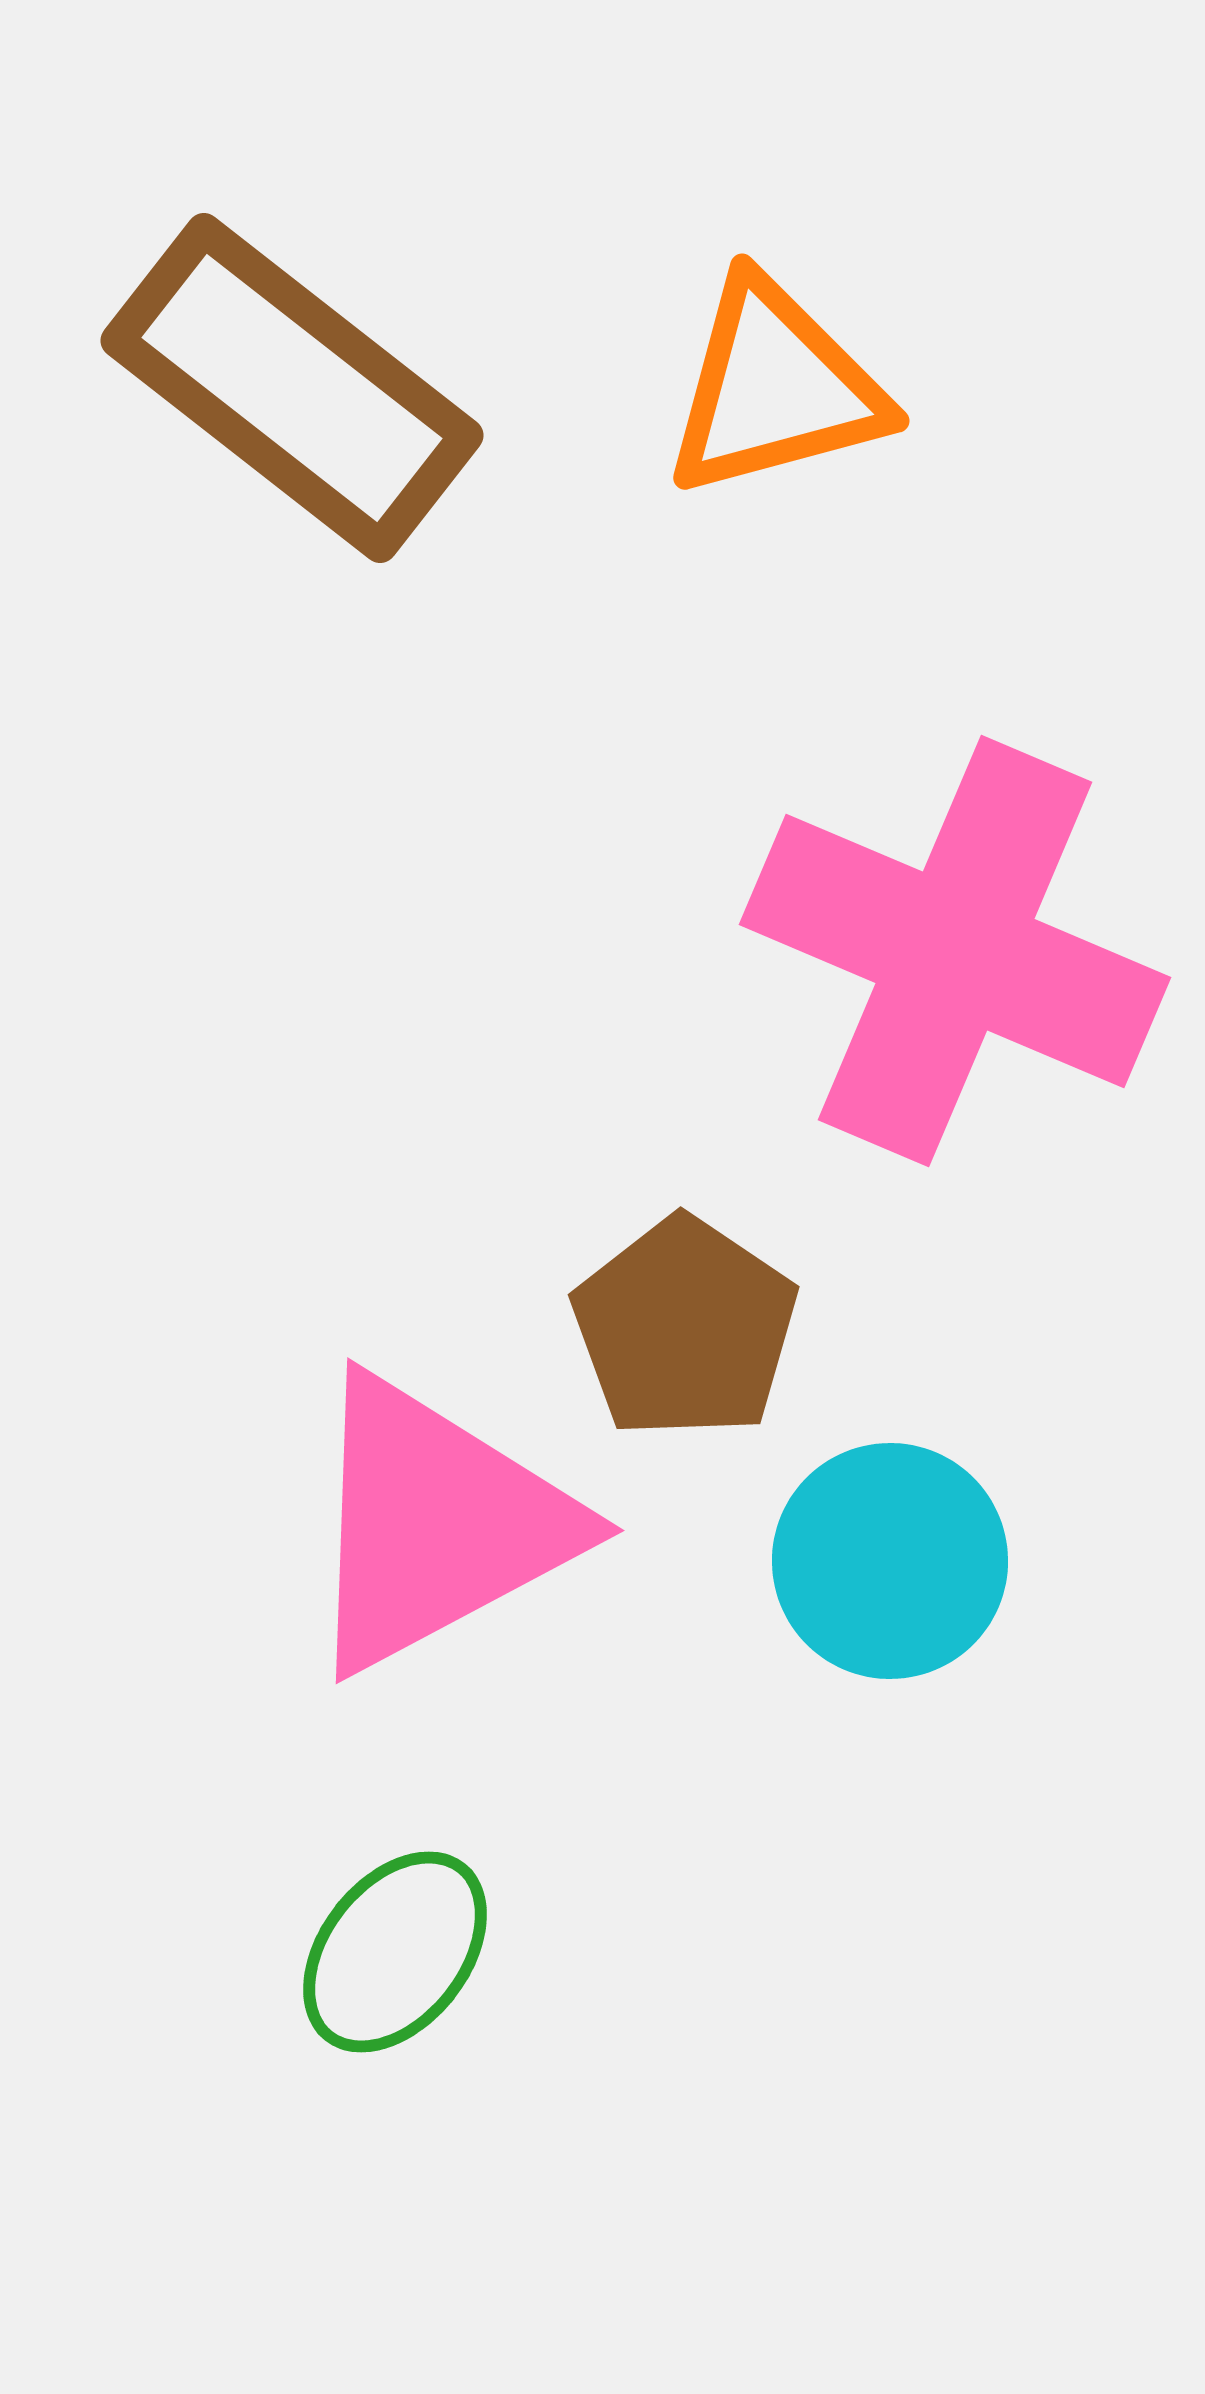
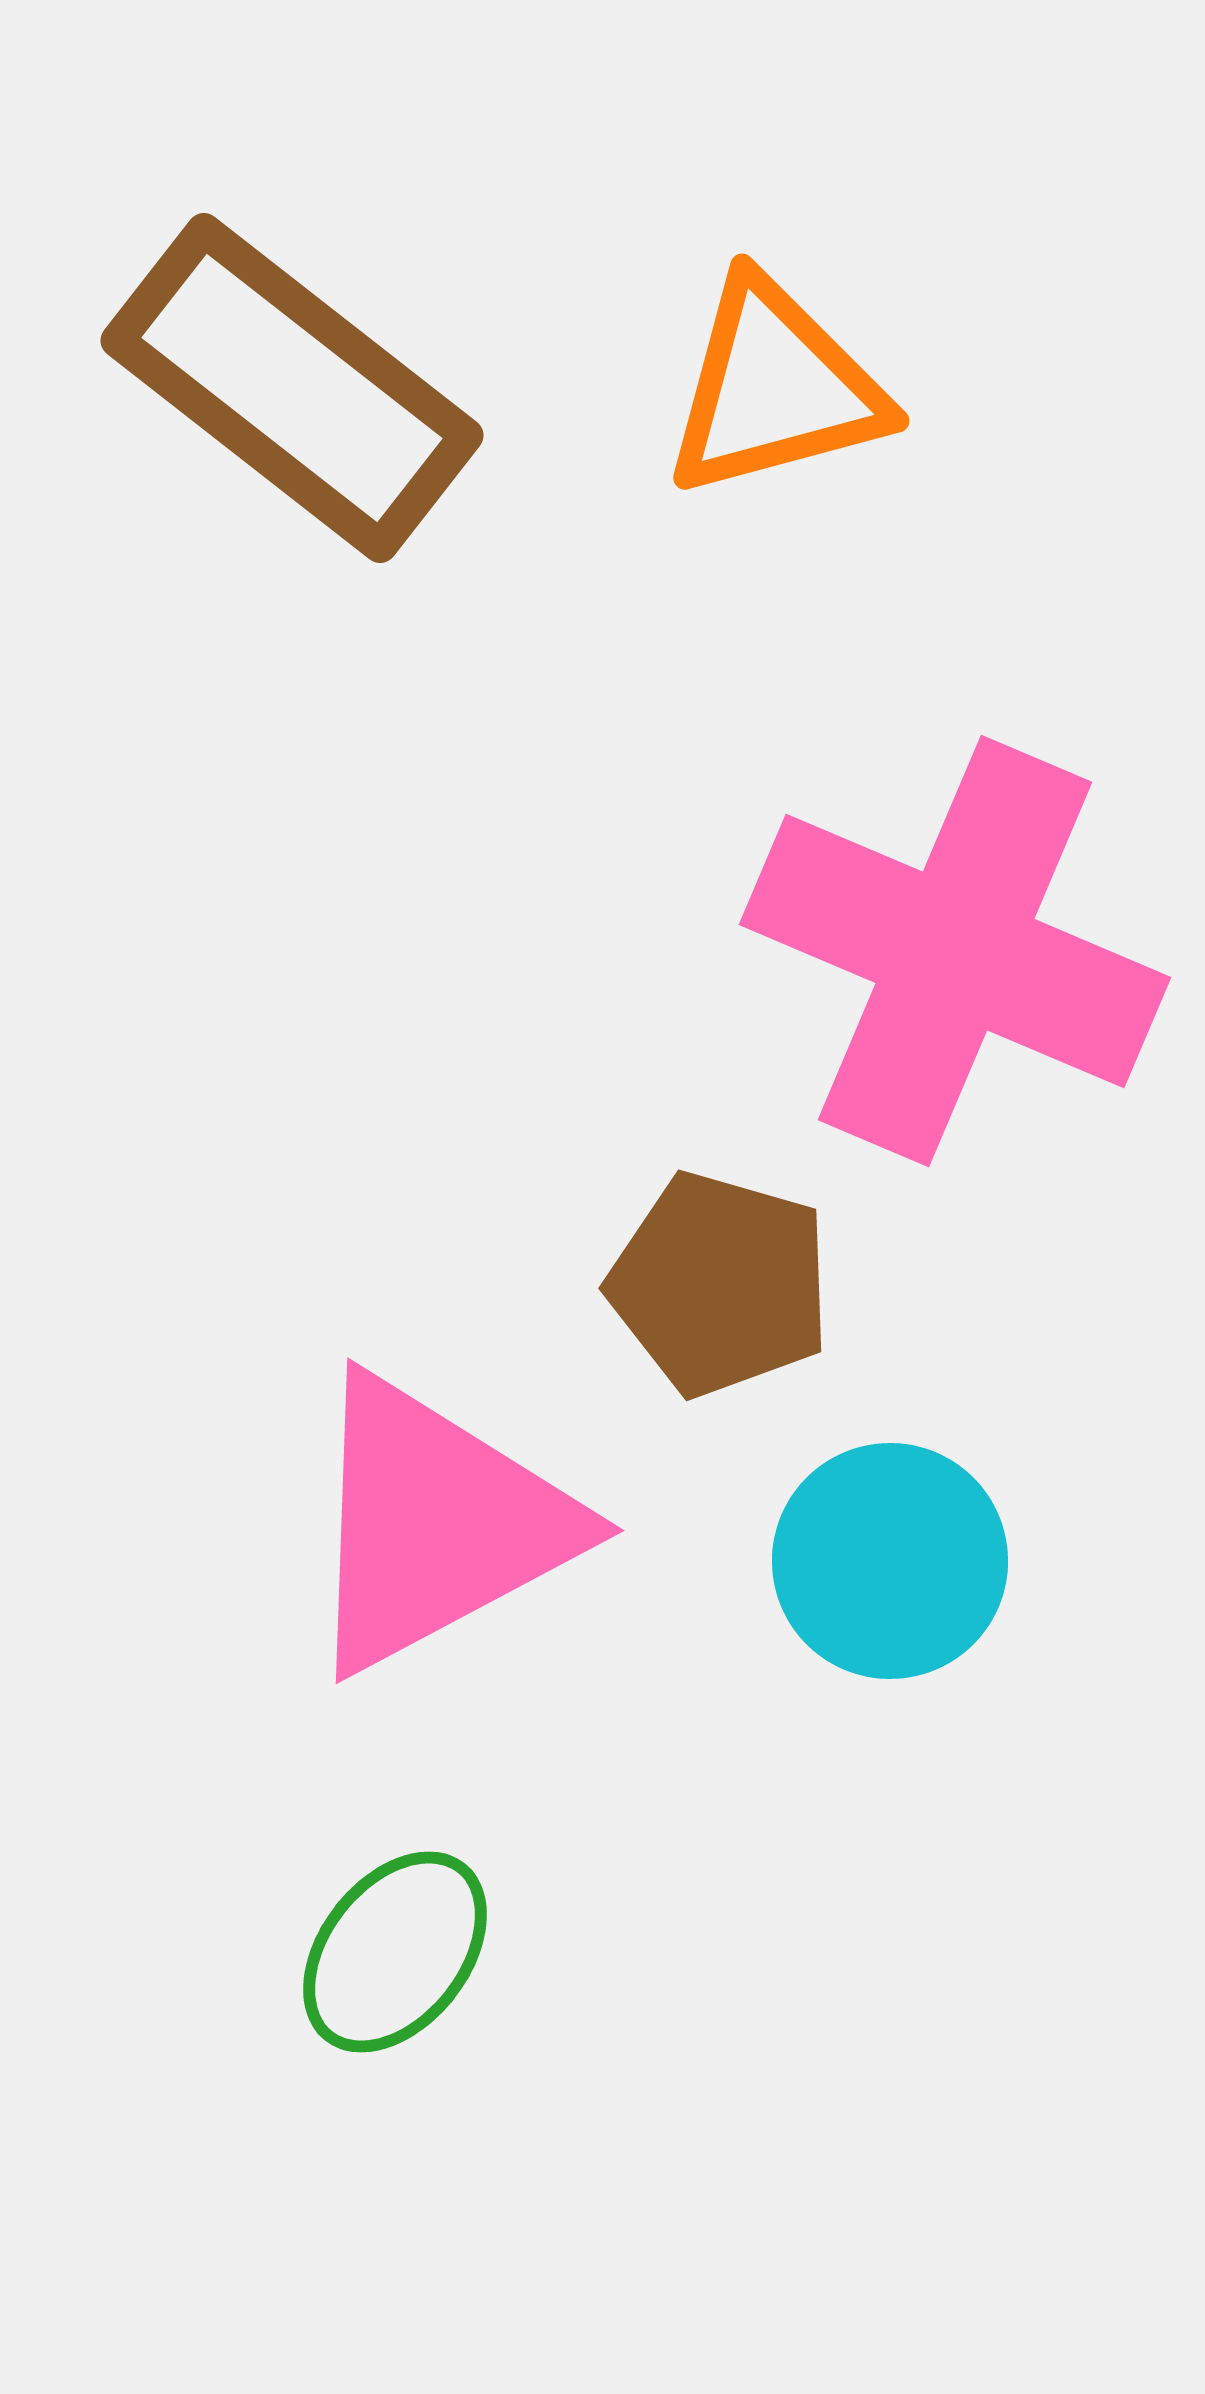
brown pentagon: moved 35 px right, 44 px up; rotated 18 degrees counterclockwise
